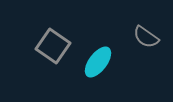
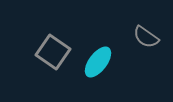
gray square: moved 6 px down
